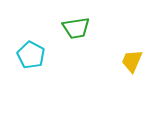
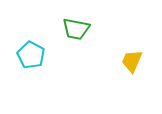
green trapezoid: moved 1 px down; rotated 20 degrees clockwise
